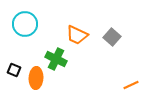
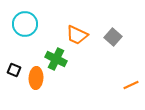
gray square: moved 1 px right
